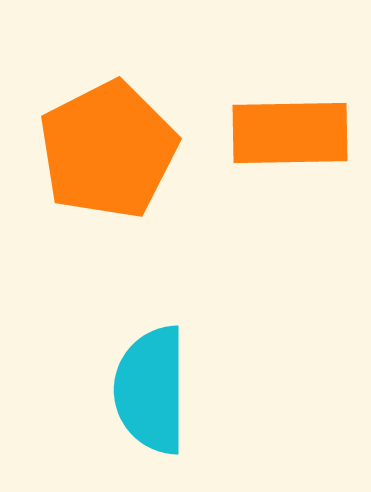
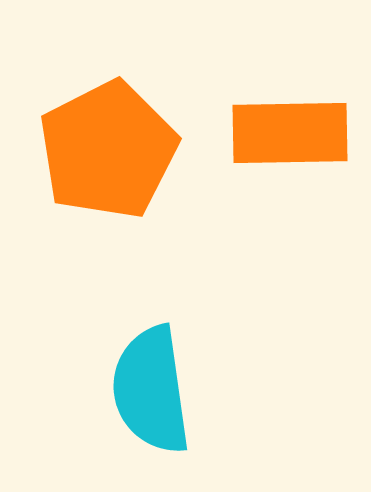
cyan semicircle: rotated 8 degrees counterclockwise
